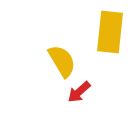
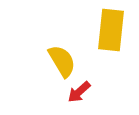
yellow rectangle: moved 1 px right, 2 px up
